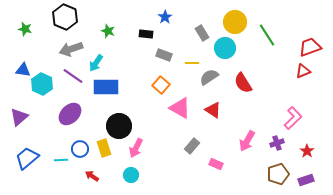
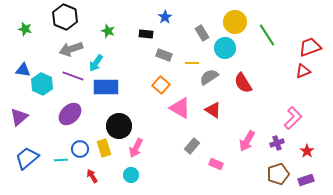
purple line at (73, 76): rotated 15 degrees counterclockwise
red arrow at (92, 176): rotated 24 degrees clockwise
